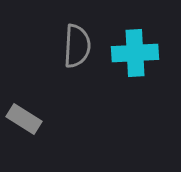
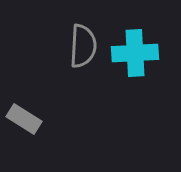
gray semicircle: moved 6 px right
